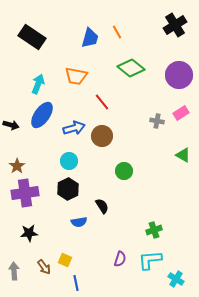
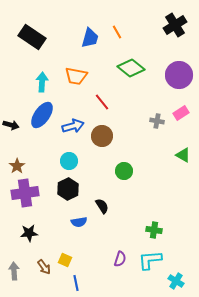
cyan arrow: moved 4 px right, 2 px up; rotated 18 degrees counterclockwise
blue arrow: moved 1 px left, 2 px up
green cross: rotated 28 degrees clockwise
cyan cross: moved 2 px down
